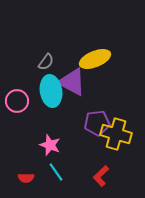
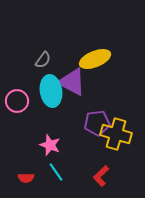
gray semicircle: moved 3 px left, 2 px up
